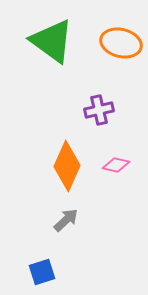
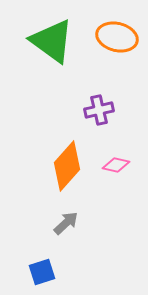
orange ellipse: moved 4 px left, 6 px up
orange diamond: rotated 18 degrees clockwise
gray arrow: moved 3 px down
